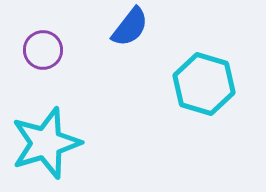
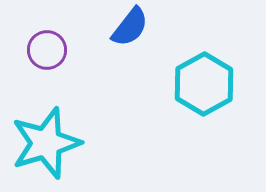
purple circle: moved 4 px right
cyan hexagon: rotated 14 degrees clockwise
